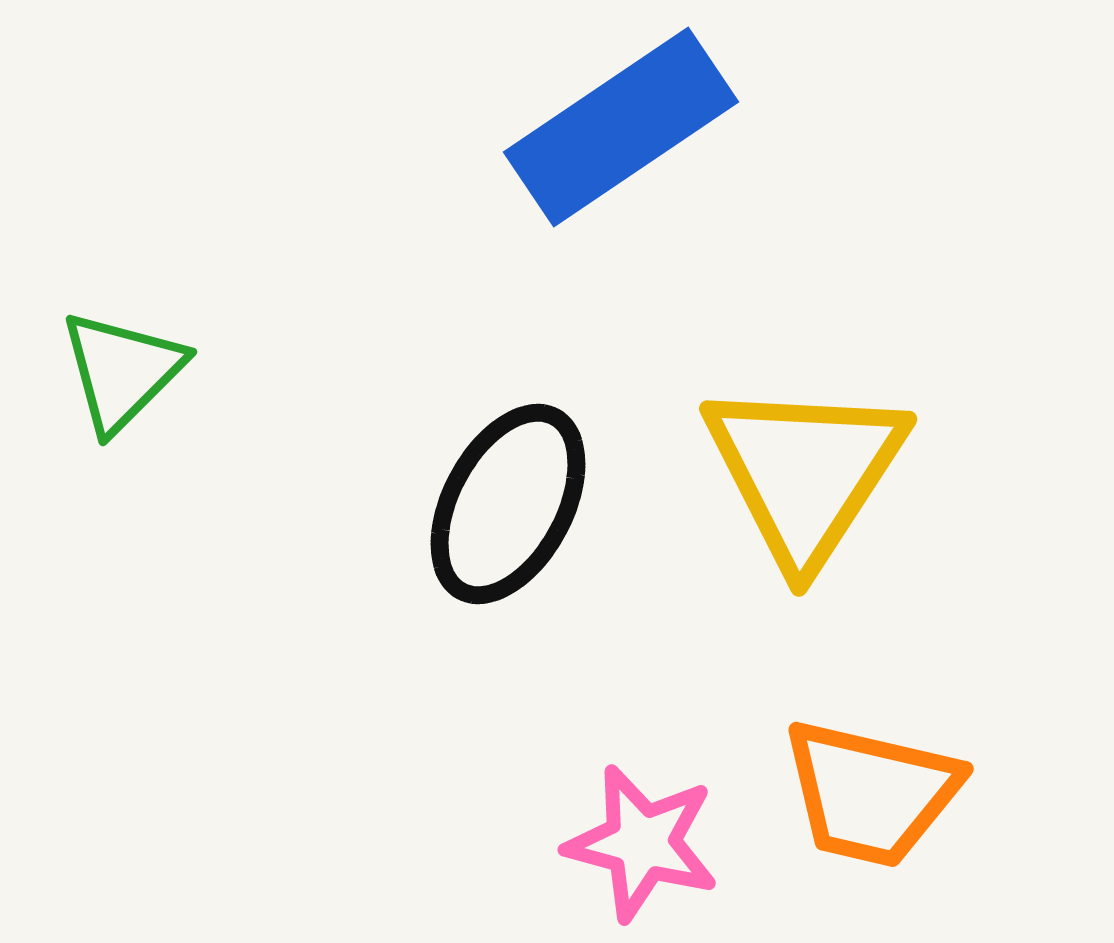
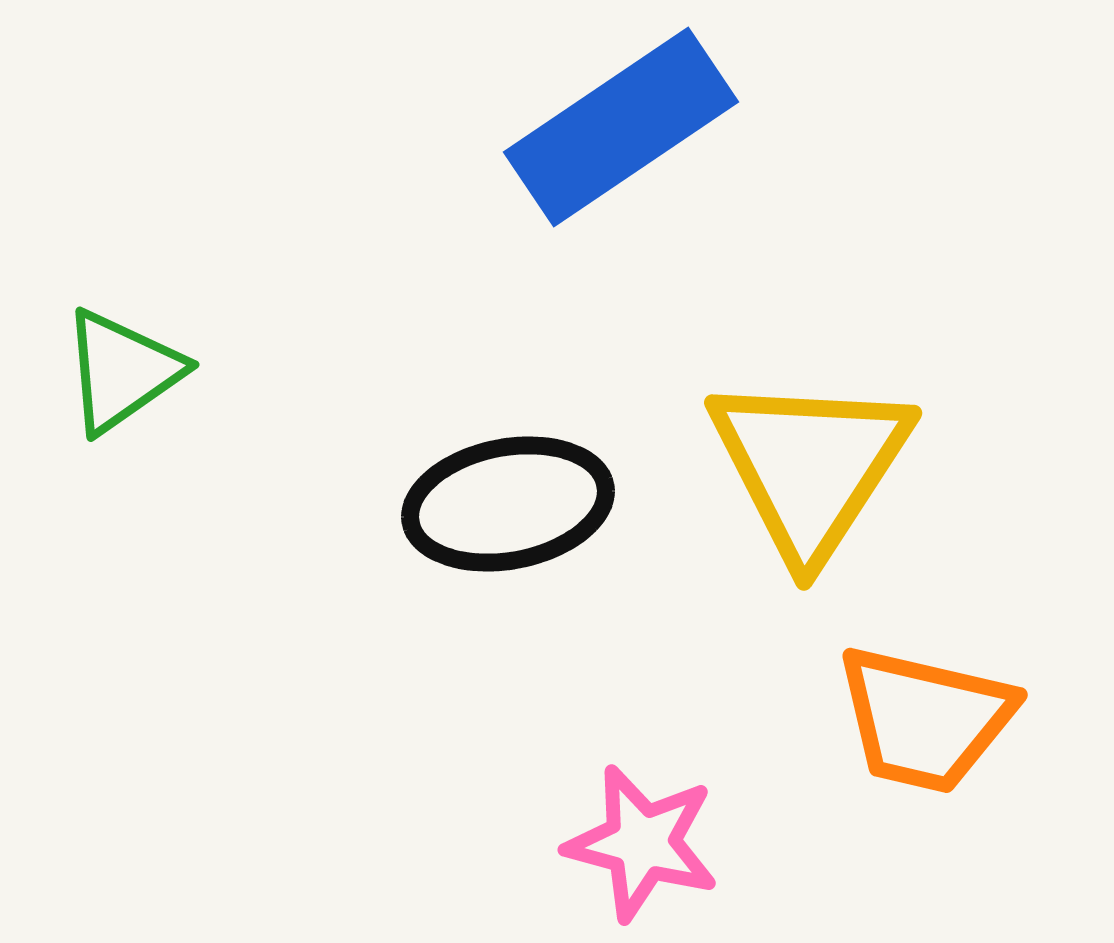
green triangle: rotated 10 degrees clockwise
yellow triangle: moved 5 px right, 6 px up
black ellipse: rotated 51 degrees clockwise
orange trapezoid: moved 54 px right, 74 px up
